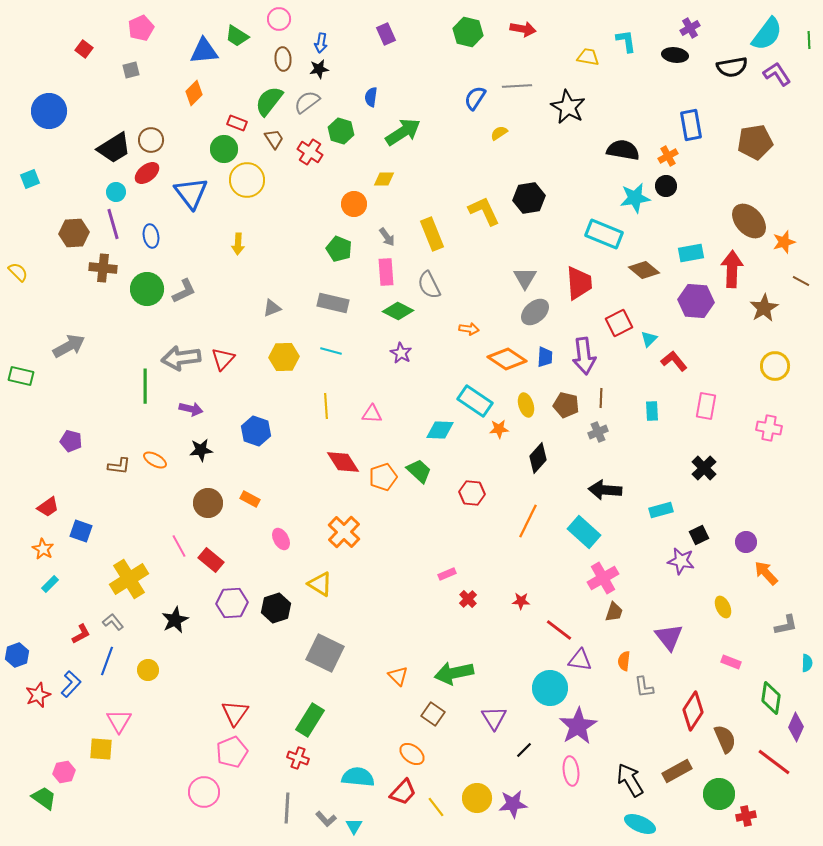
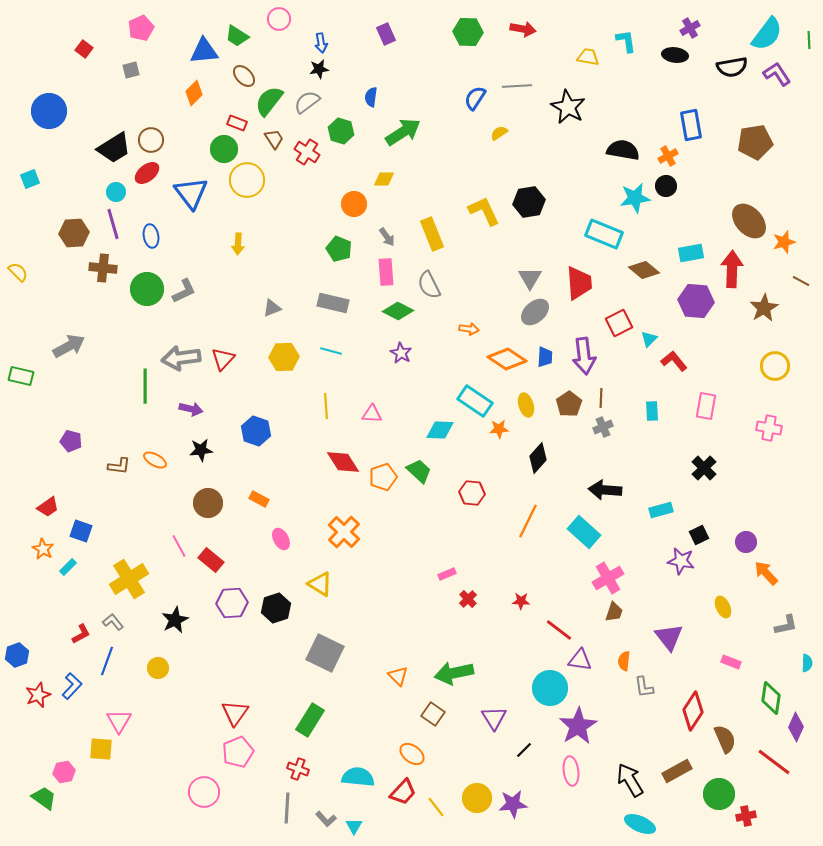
green hexagon at (468, 32): rotated 12 degrees counterclockwise
blue arrow at (321, 43): rotated 18 degrees counterclockwise
brown ellipse at (283, 59): moved 39 px left, 17 px down; rotated 40 degrees counterclockwise
red cross at (310, 152): moved 3 px left
black hexagon at (529, 198): moved 4 px down
gray triangle at (525, 278): moved 5 px right
brown pentagon at (566, 405): moved 3 px right, 1 px up; rotated 25 degrees clockwise
gray cross at (598, 432): moved 5 px right, 5 px up
orange rectangle at (250, 499): moved 9 px right
pink cross at (603, 578): moved 5 px right
cyan rectangle at (50, 584): moved 18 px right, 17 px up
yellow circle at (148, 670): moved 10 px right, 2 px up
blue L-shape at (71, 684): moved 1 px right, 2 px down
pink pentagon at (232, 752): moved 6 px right
red cross at (298, 758): moved 11 px down
